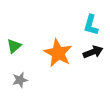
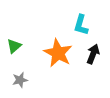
cyan L-shape: moved 10 px left
black arrow: moved 2 px down; rotated 48 degrees counterclockwise
